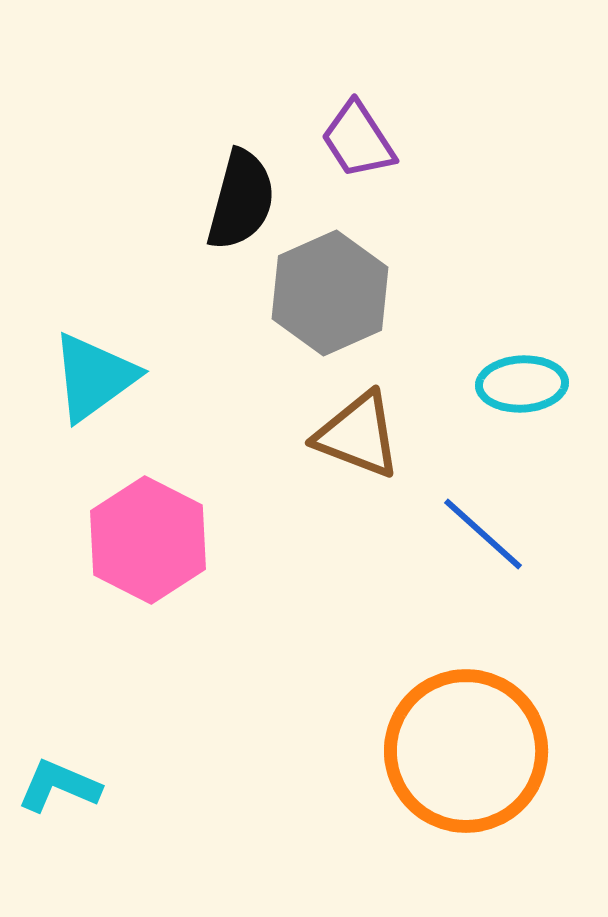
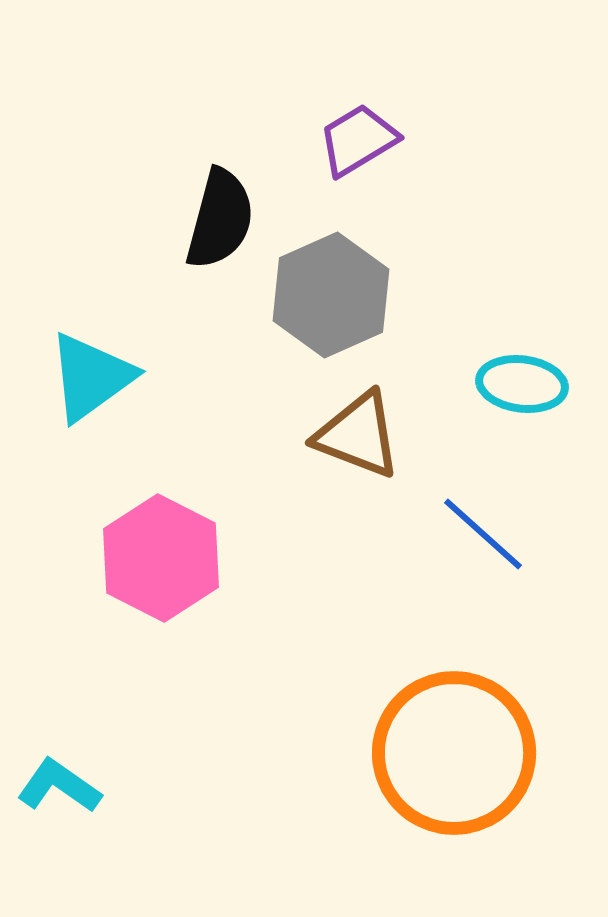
purple trapezoid: rotated 92 degrees clockwise
black semicircle: moved 21 px left, 19 px down
gray hexagon: moved 1 px right, 2 px down
cyan triangle: moved 3 px left
cyan ellipse: rotated 10 degrees clockwise
pink hexagon: moved 13 px right, 18 px down
orange circle: moved 12 px left, 2 px down
cyan L-shape: rotated 12 degrees clockwise
